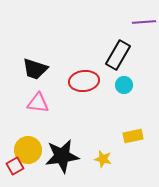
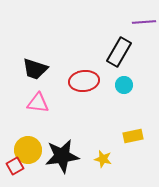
black rectangle: moved 1 px right, 3 px up
